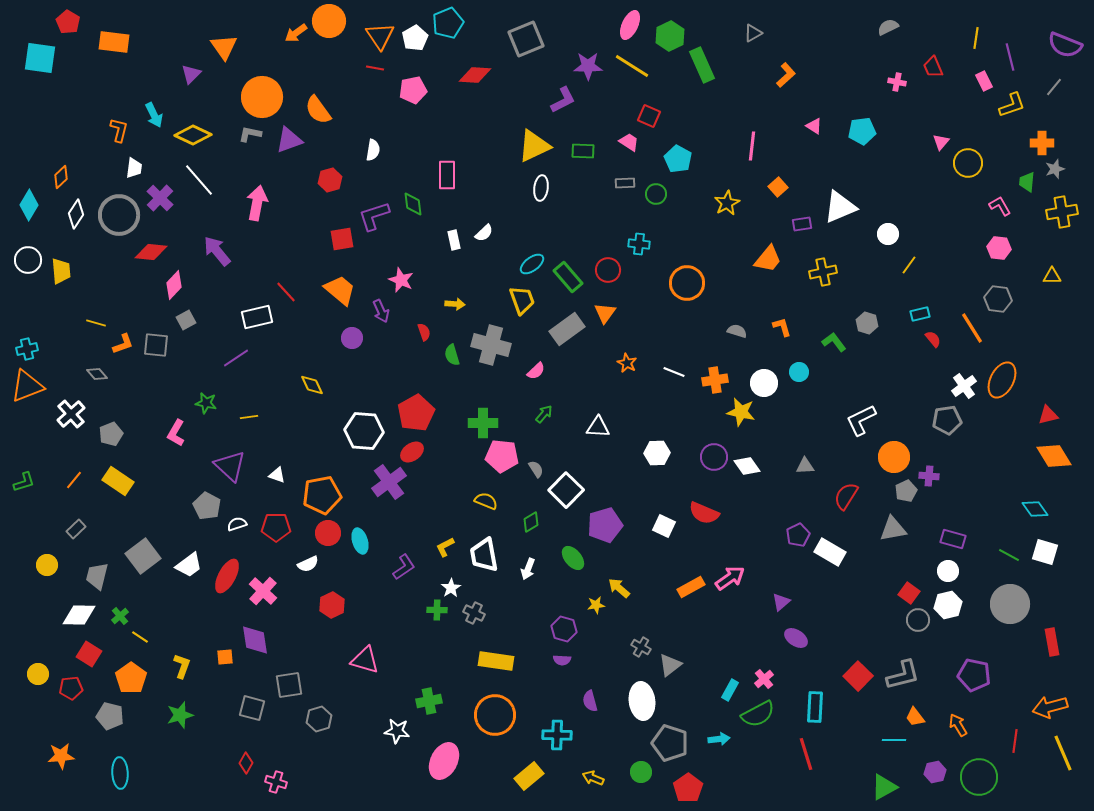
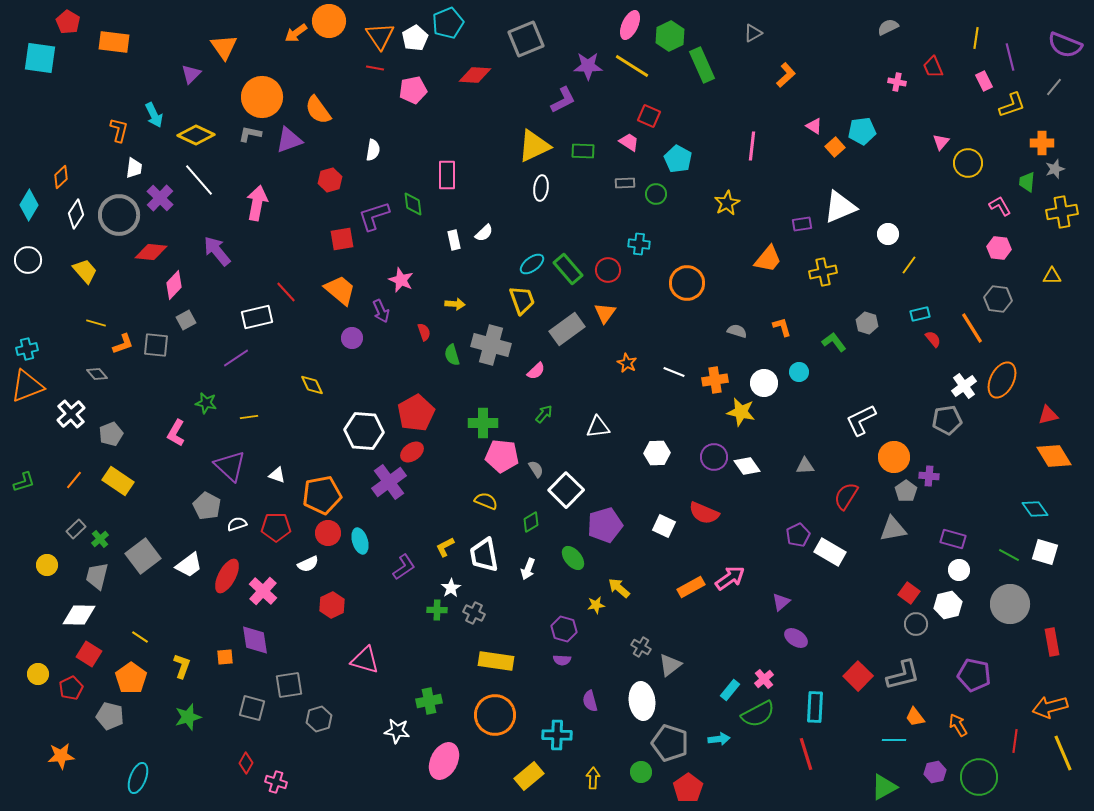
yellow diamond at (193, 135): moved 3 px right
orange square at (778, 187): moved 57 px right, 40 px up
yellow trapezoid at (61, 271): moved 24 px right; rotated 36 degrees counterclockwise
green rectangle at (568, 277): moved 8 px up
white triangle at (598, 427): rotated 10 degrees counterclockwise
gray pentagon at (906, 491): rotated 10 degrees counterclockwise
white circle at (948, 571): moved 11 px right, 1 px up
green cross at (120, 616): moved 20 px left, 77 px up
gray circle at (918, 620): moved 2 px left, 4 px down
red pentagon at (71, 688): rotated 20 degrees counterclockwise
cyan rectangle at (730, 690): rotated 10 degrees clockwise
green star at (180, 715): moved 8 px right, 2 px down
cyan ellipse at (120, 773): moved 18 px right, 5 px down; rotated 24 degrees clockwise
yellow arrow at (593, 778): rotated 70 degrees clockwise
